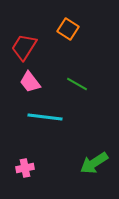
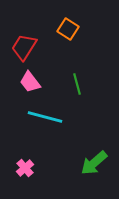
green line: rotated 45 degrees clockwise
cyan line: rotated 8 degrees clockwise
green arrow: rotated 8 degrees counterclockwise
pink cross: rotated 30 degrees counterclockwise
